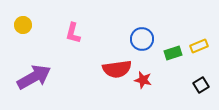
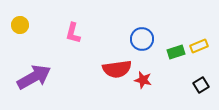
yellow circle: moved 3 px left
green rectangle: moved 3 px right, 1 px up
